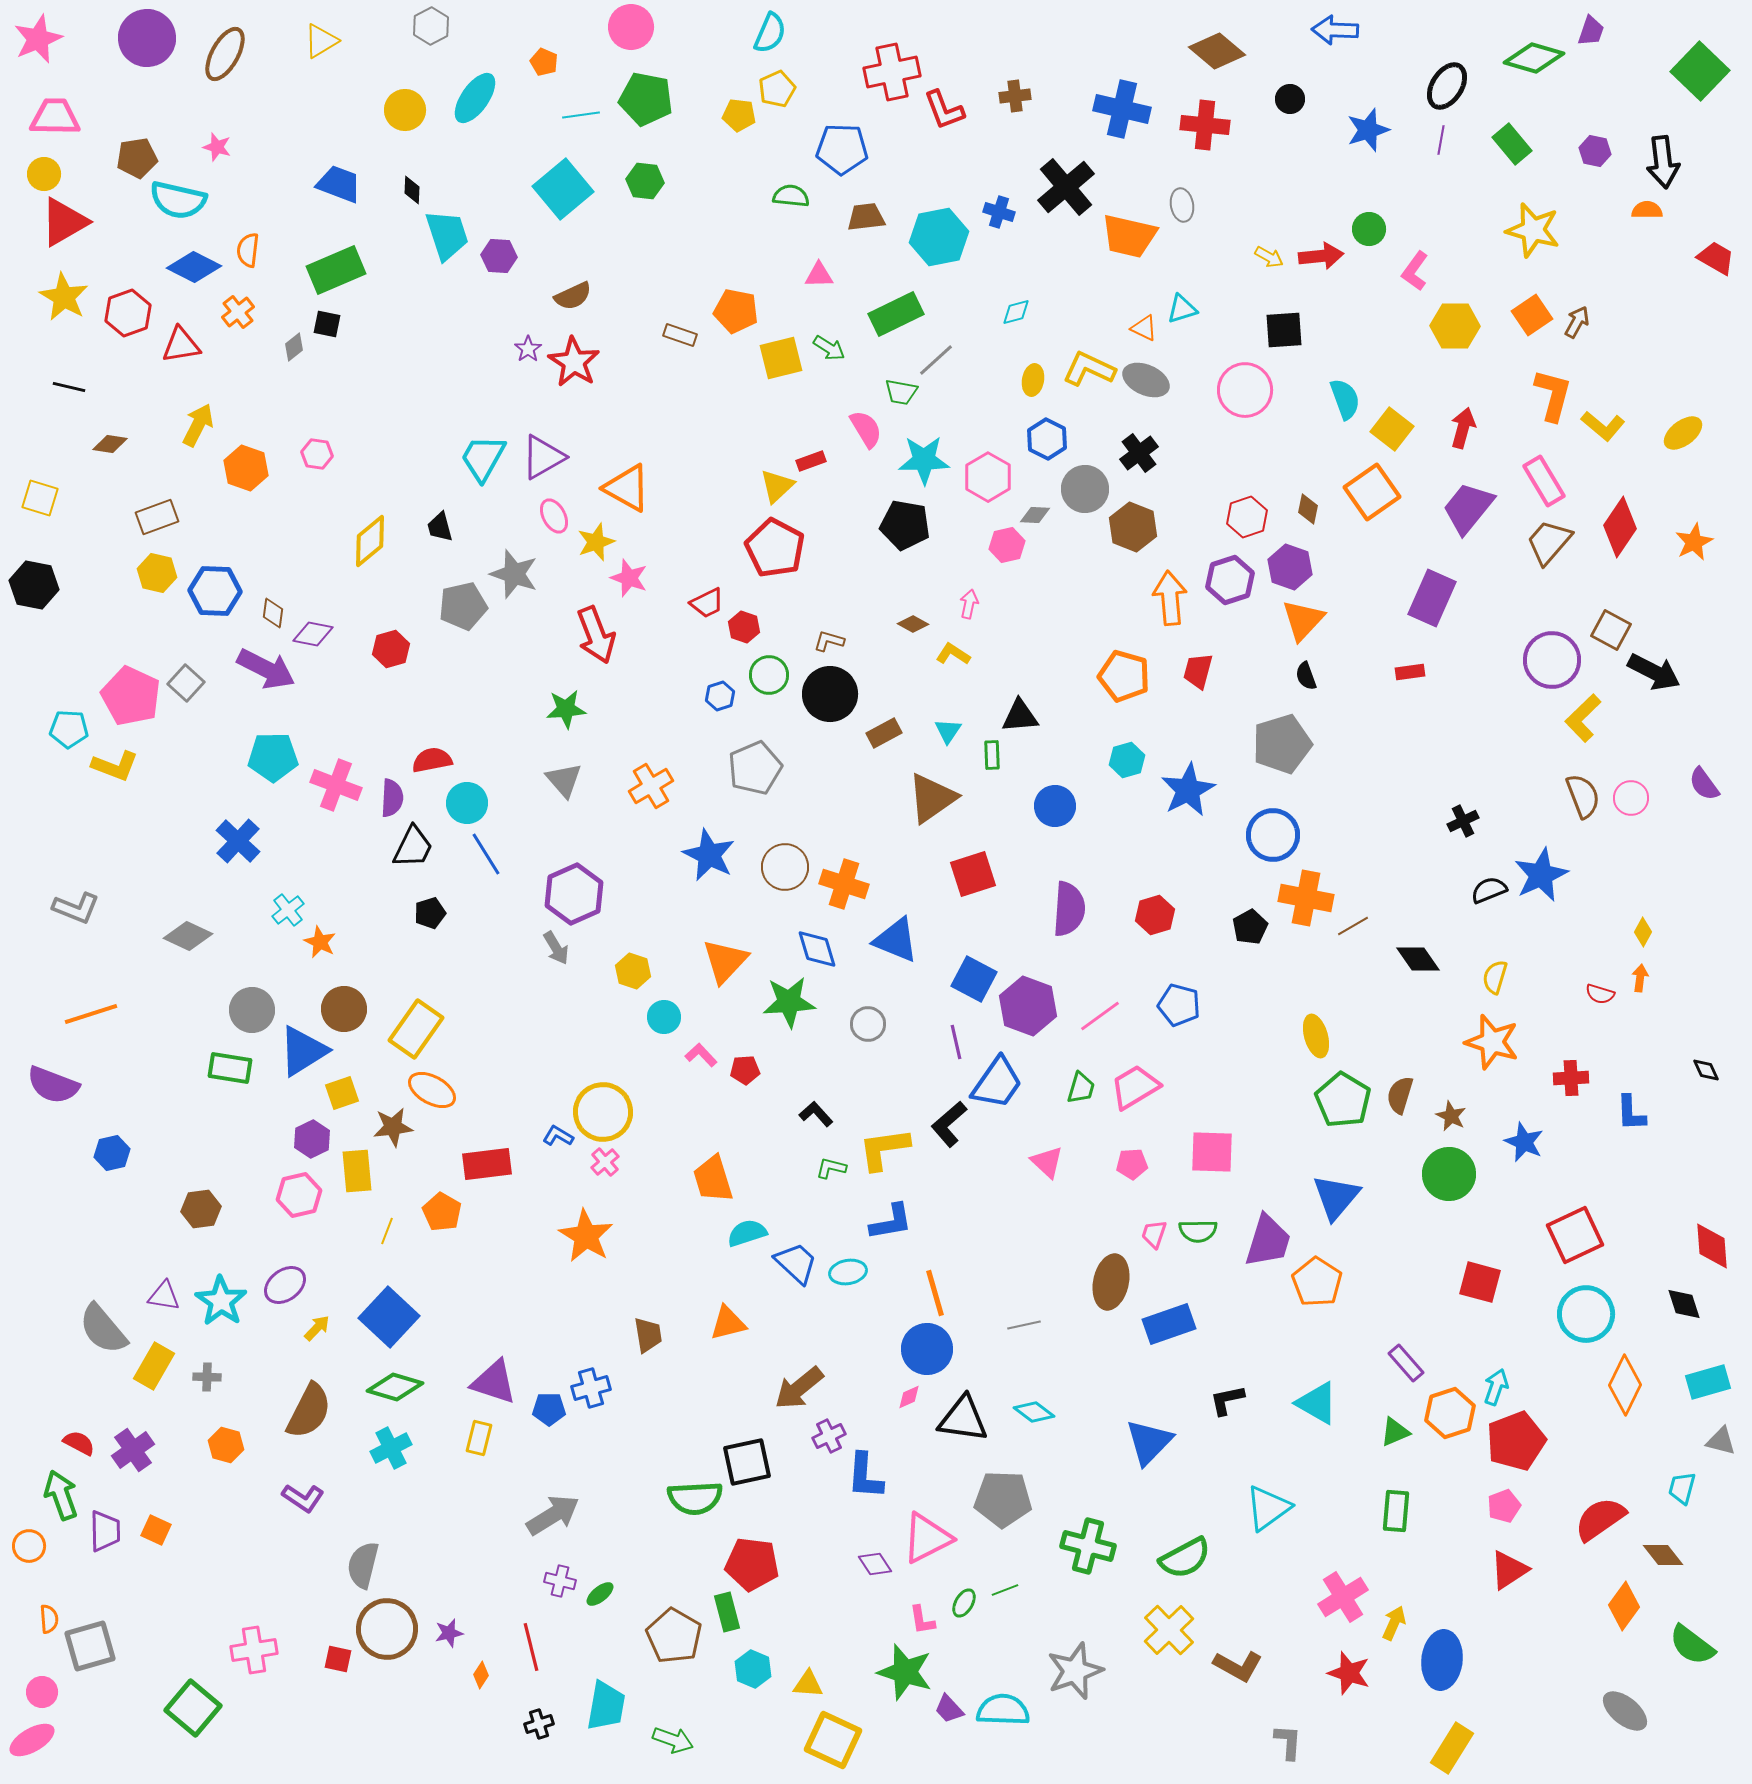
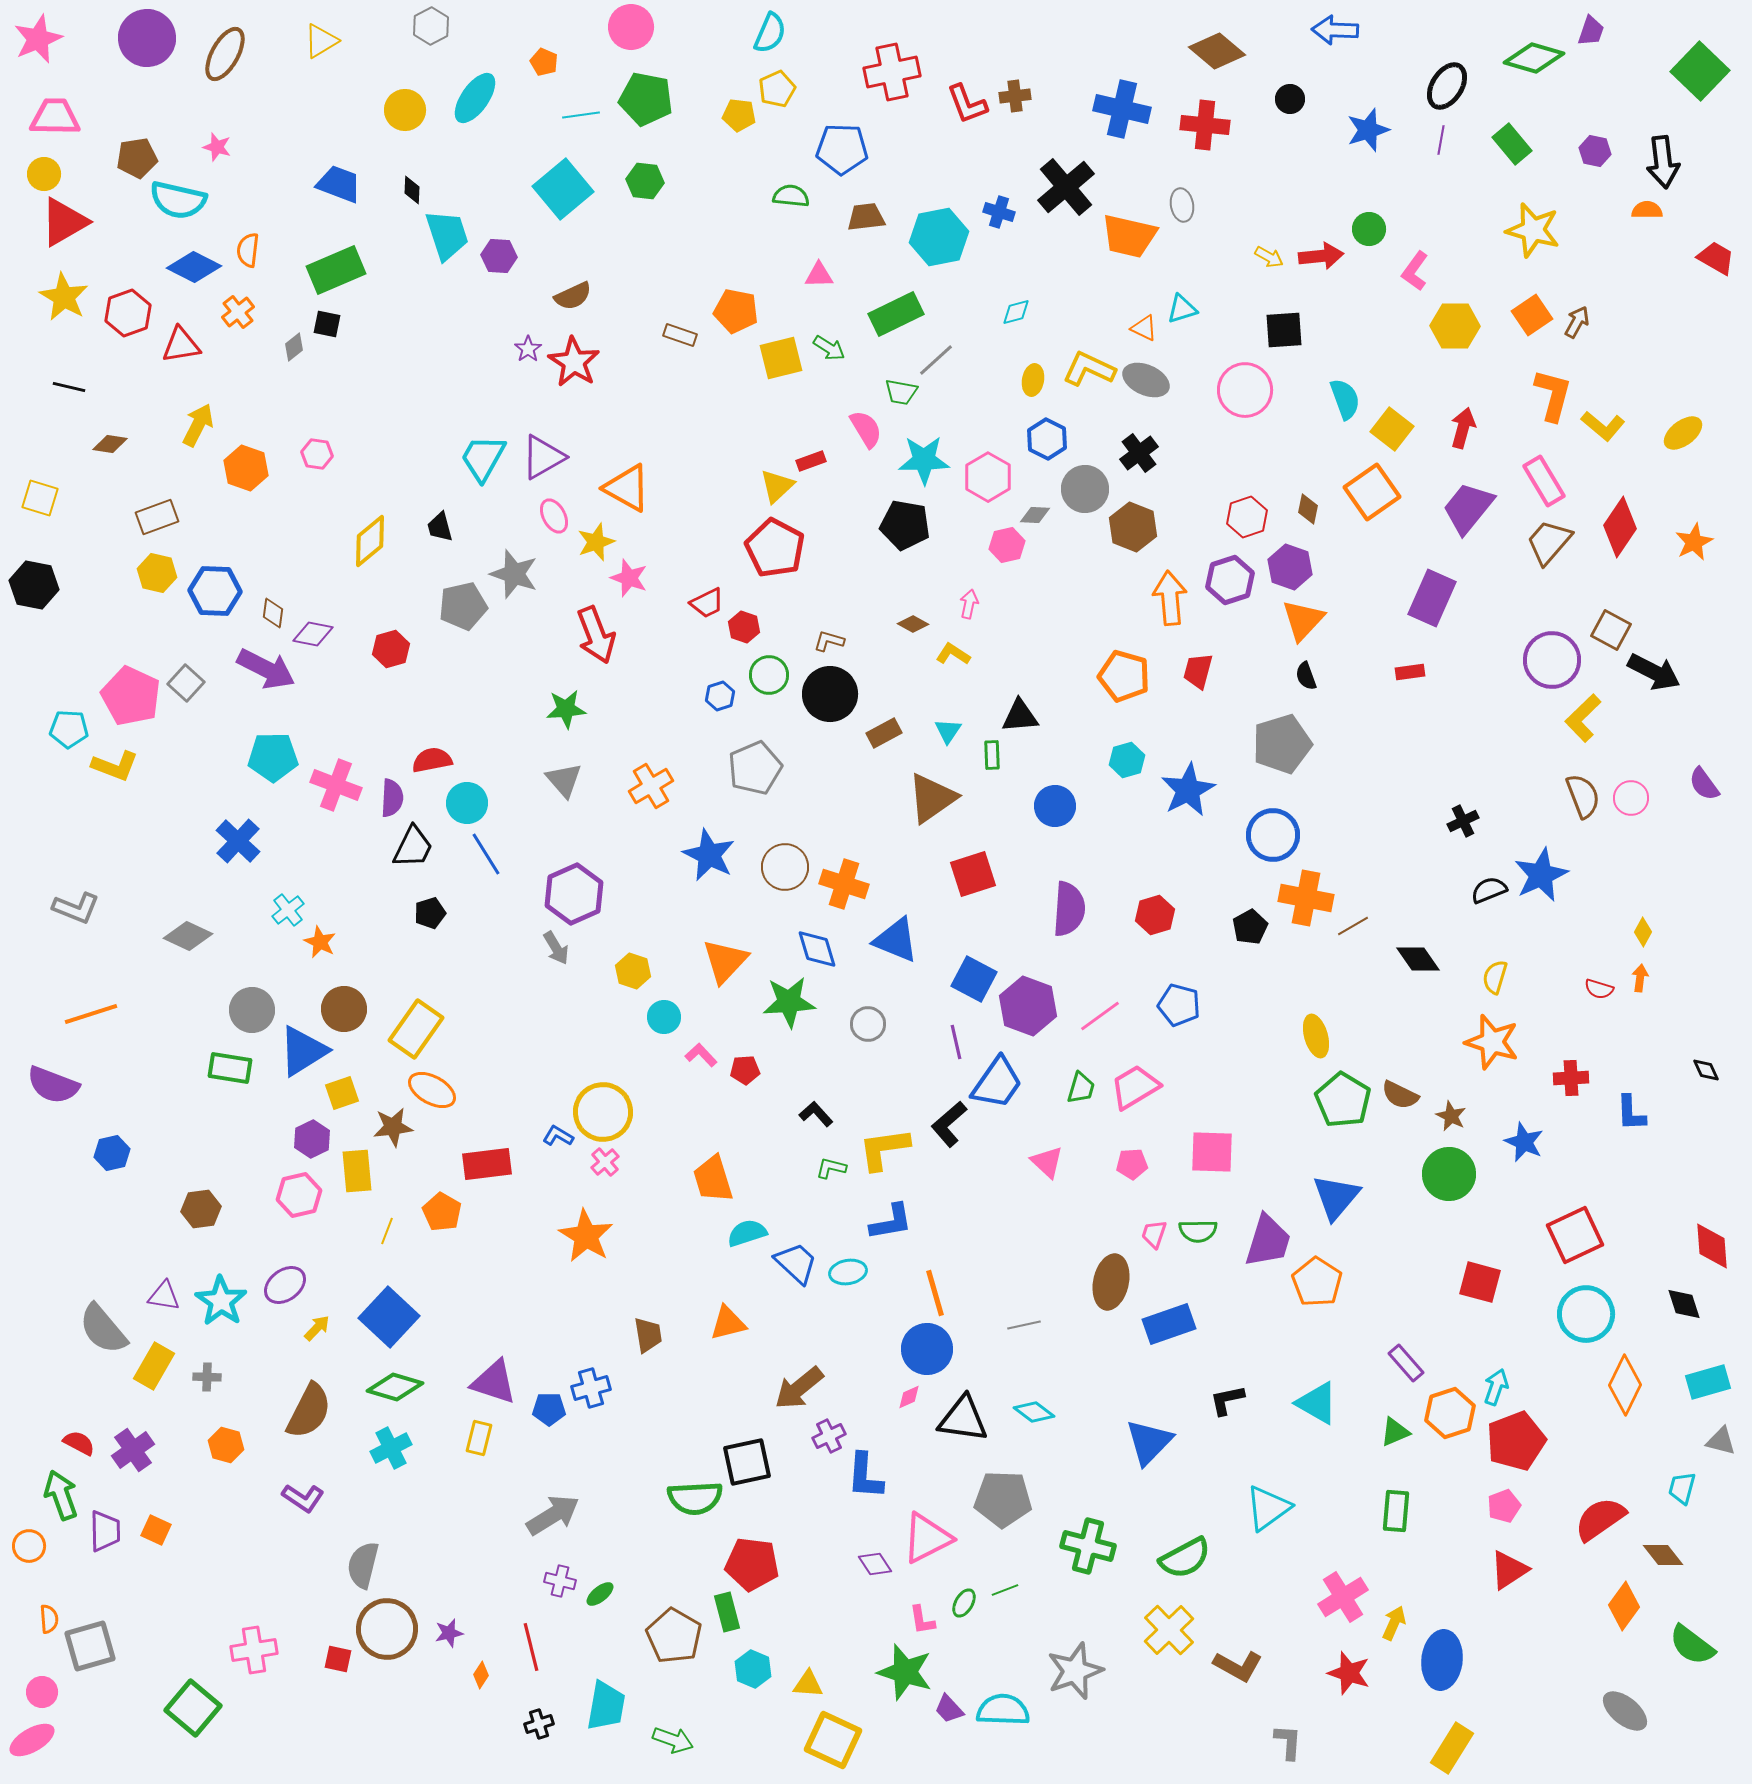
red L-shape at (944, 110): moved 23 px right, 6 px up
red semicircle at (1600, 994): moved 1 px left, 5 px up
brown semicircle at (1400, 1095): rotated 81 degrees counterclockwise
